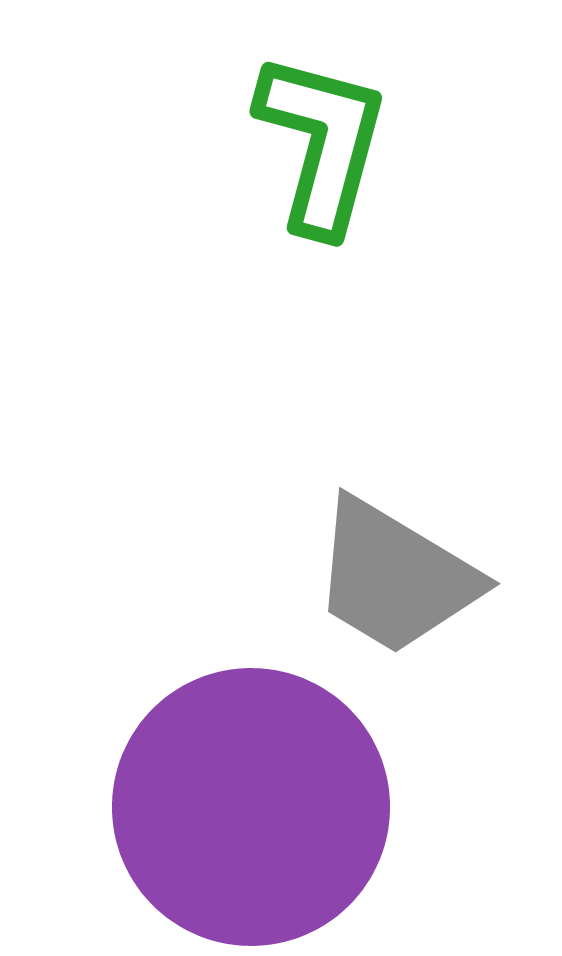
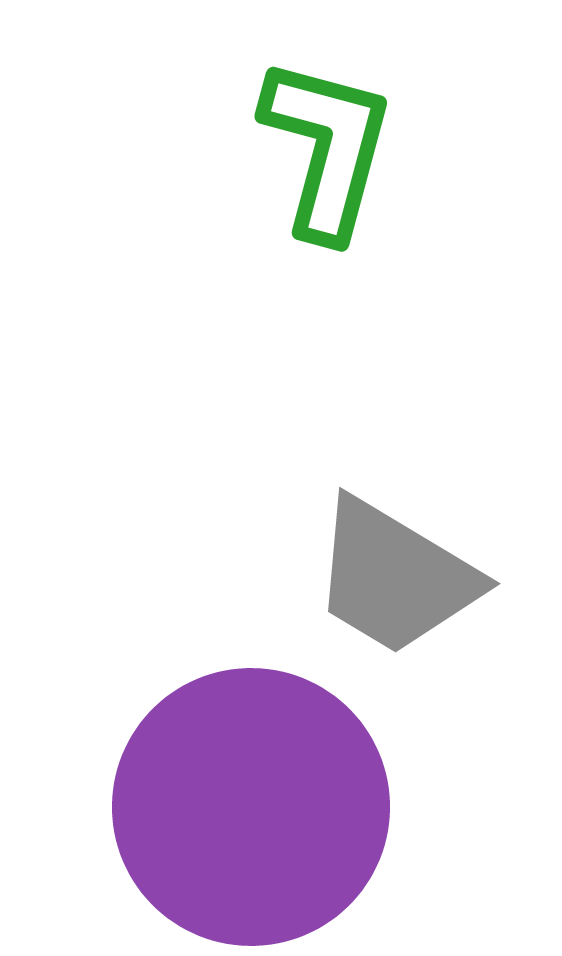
green L-shape: moved 5 px right, 5 px down
